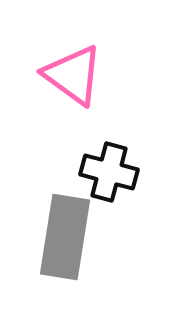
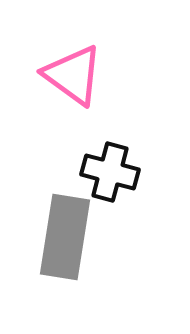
black cross: moved 1 px right
